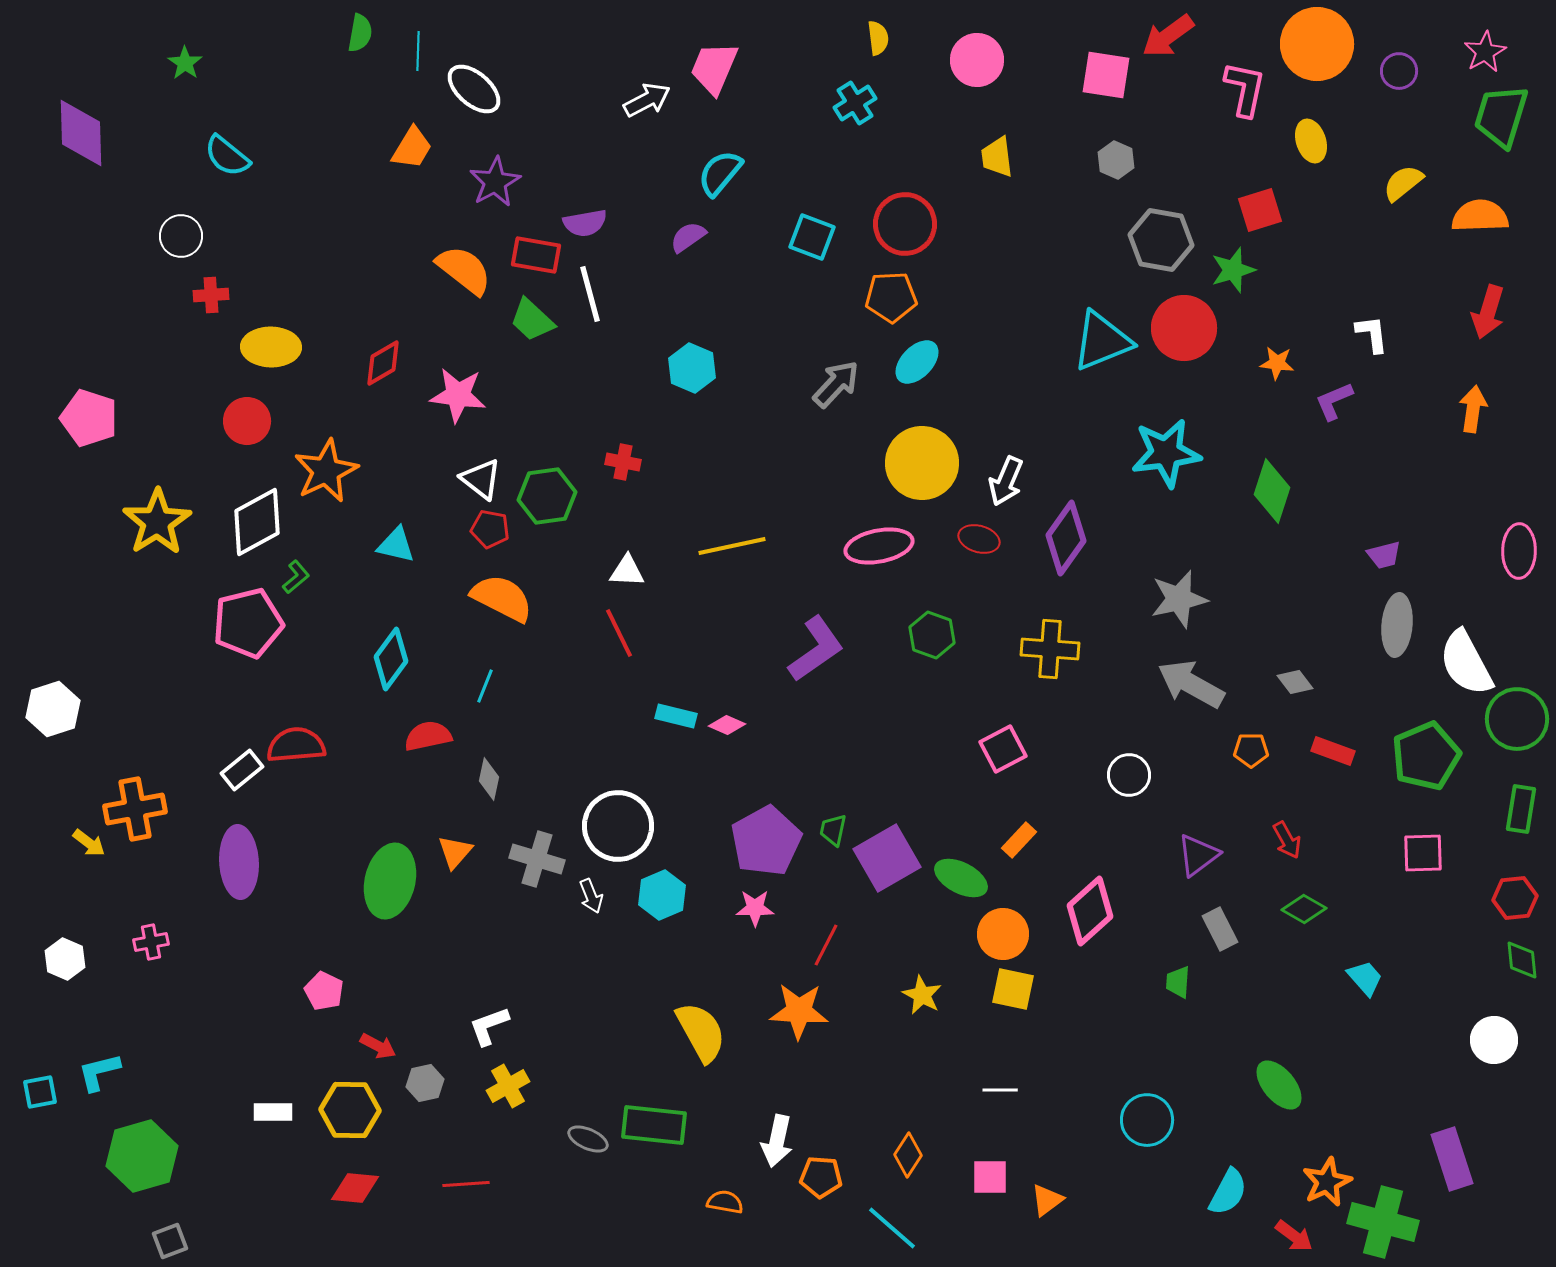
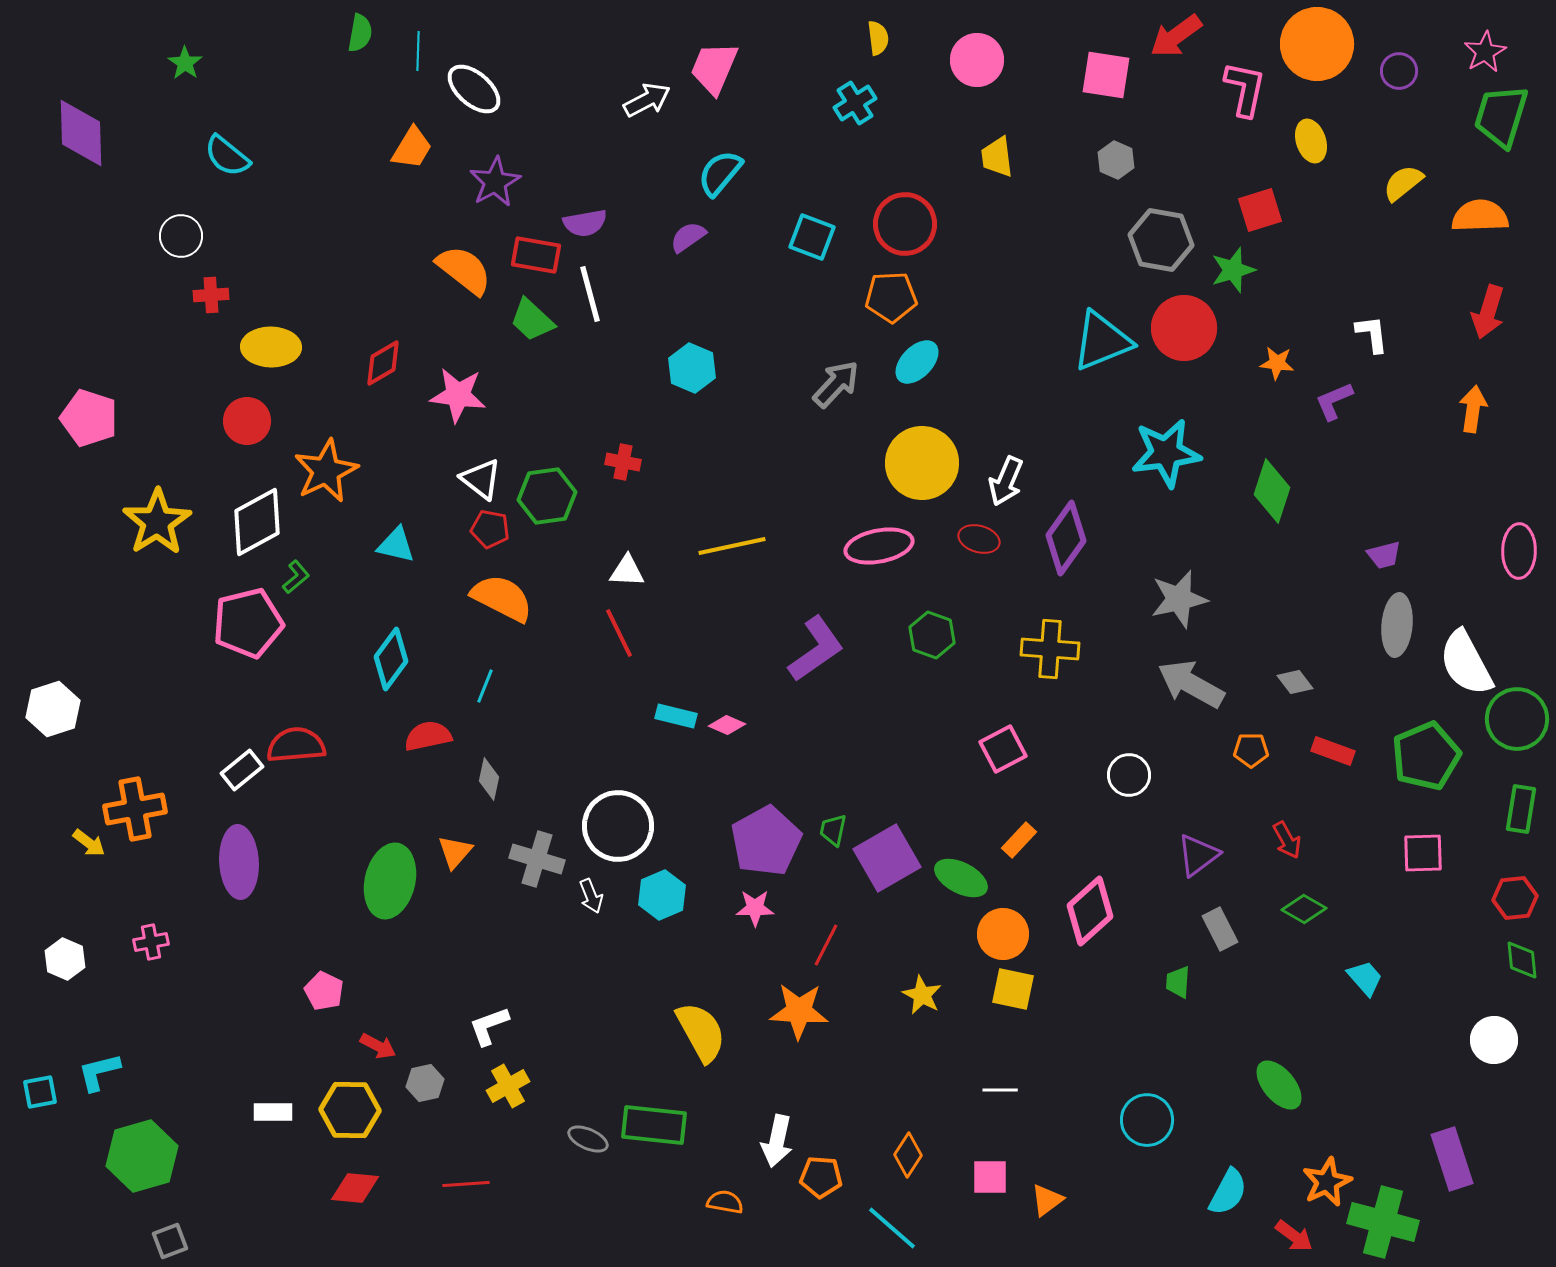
red arrow at (1168, 36): moved 8 px right
